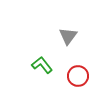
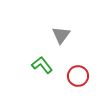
gray triangle: moved 7 px left, 1 px up
